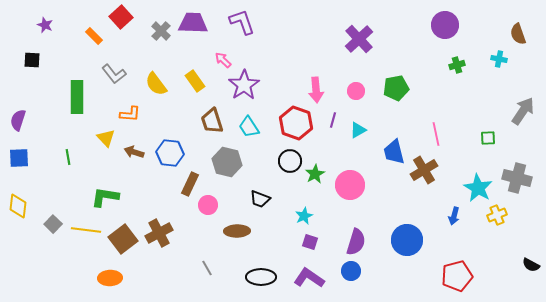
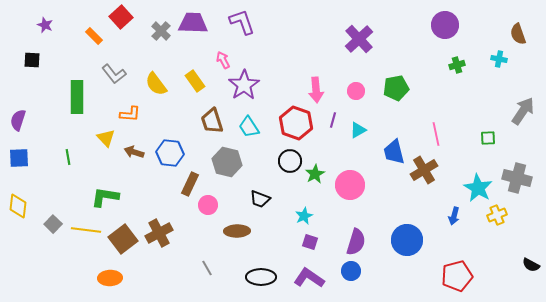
pink arrow at (223, 60): rotated 18 degrees clockwise
